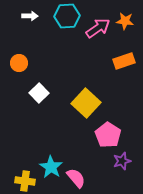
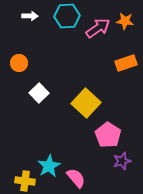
orange rectangle: moved 2 px right, 2 px down
cyan star: moved 2 px left, 1 px up; rotated 10 degrees clockwise
